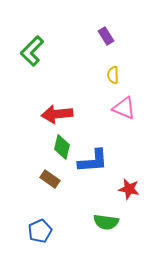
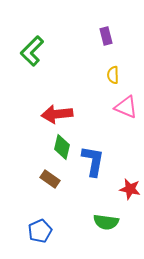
purple rectangle: rotated 18 degrees clockwise
pink triangle: moved 2 px right, 1 px up
blue L-shape: rotated 76 degrees counterclockwise
red star: moved 1 px right
